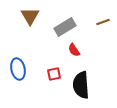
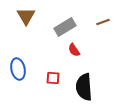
brown triangle: moved 4 px left
red square: moved 1 px left, 4 px down; rotated 16 degrees clockwise
black semicircle: moved 3 px right, 2 px down
